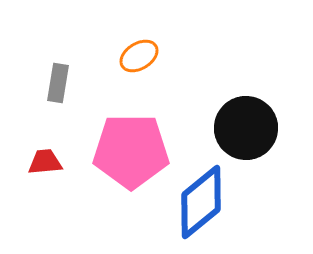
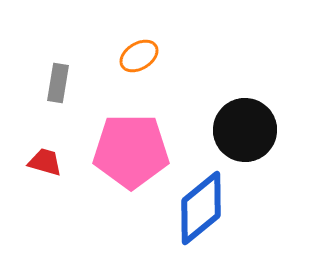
black circle: moved 1 px left, 2 px down
red trapezoid: rotated 21 degrees clockwise
blue diamond: moved 6 px down
